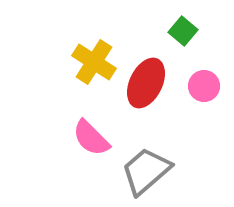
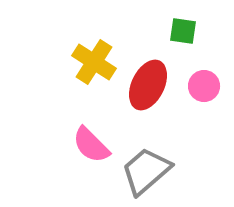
green square: rotated 32 degrees counterclockwise
red ellipse: moved 2 px right, 2 px down
pink semicircle: moved 7 px down
